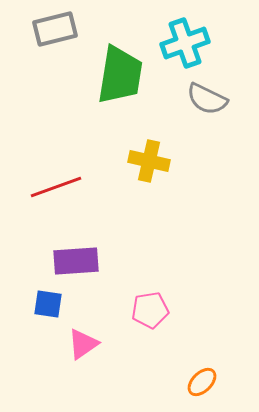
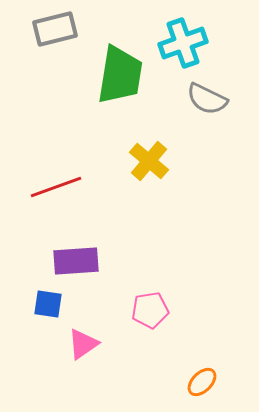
cyan cross: moved 2 px left
yellow cross: rotated 27 degrees clockwise
